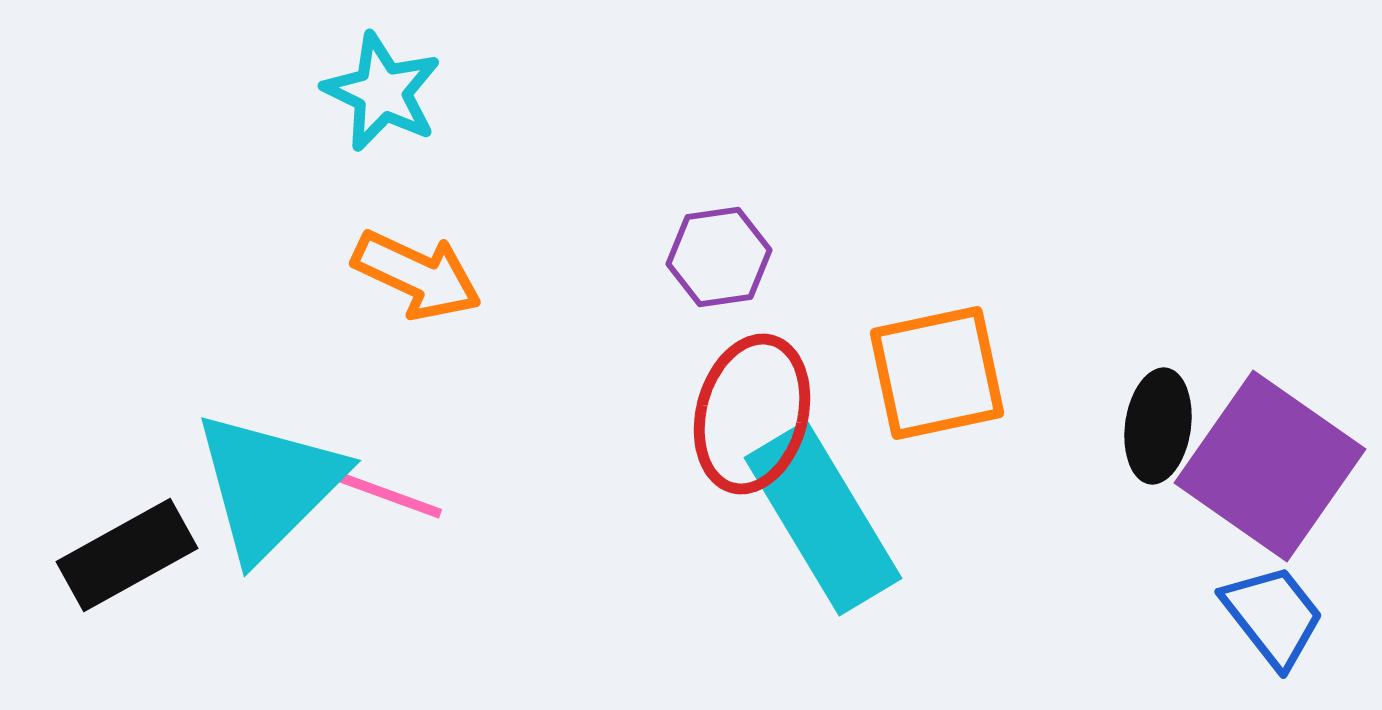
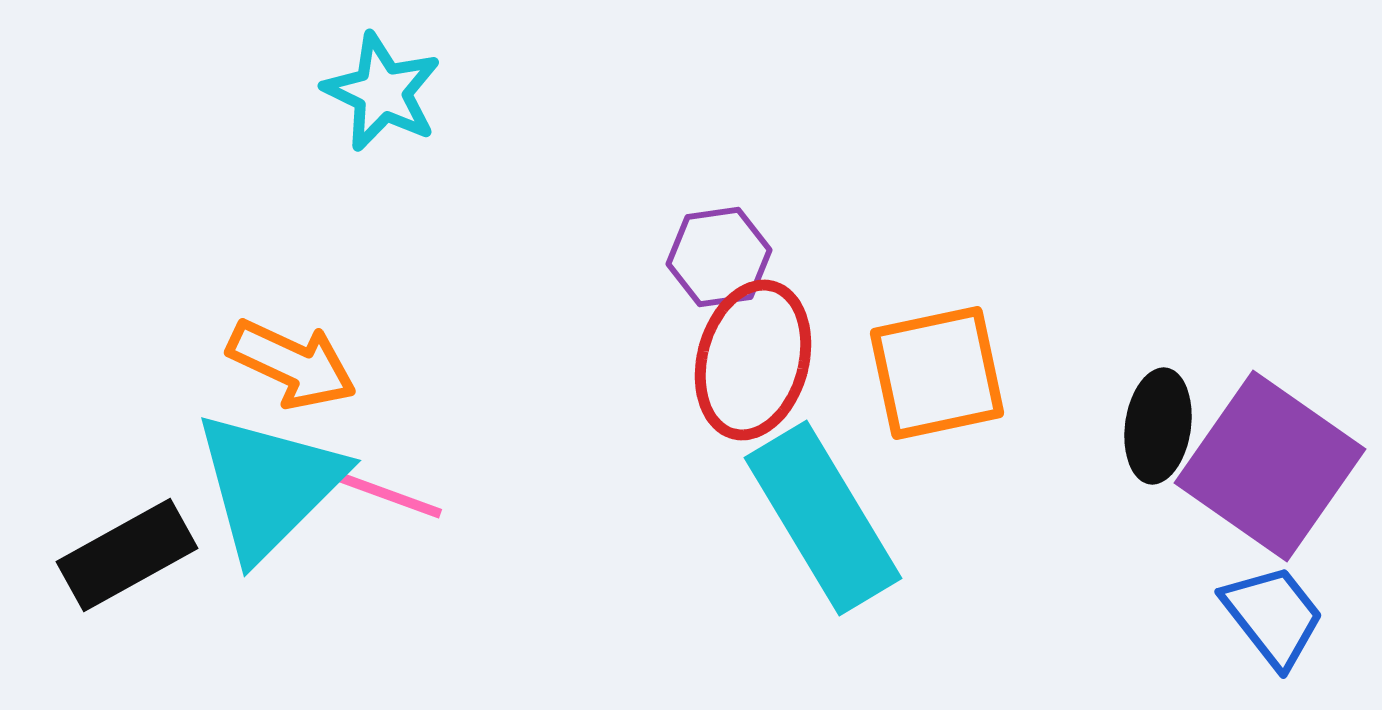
orange arrow: moved 125 px left, 89 px down
red ellipse: moved 1 px right, 54 px up
